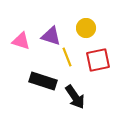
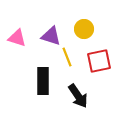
yellow circle: moved 2 px left, 1 px down
pink triangle: moved 4 px left, 3 px up
red square: moved 1 px right, 1 px down
black rectangle: rotated 72 degrees clockwise
black arrow: moved 3 px right, 1 px up
